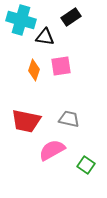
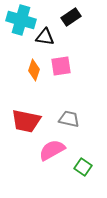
green square: moved 3 px left, 2 px down
